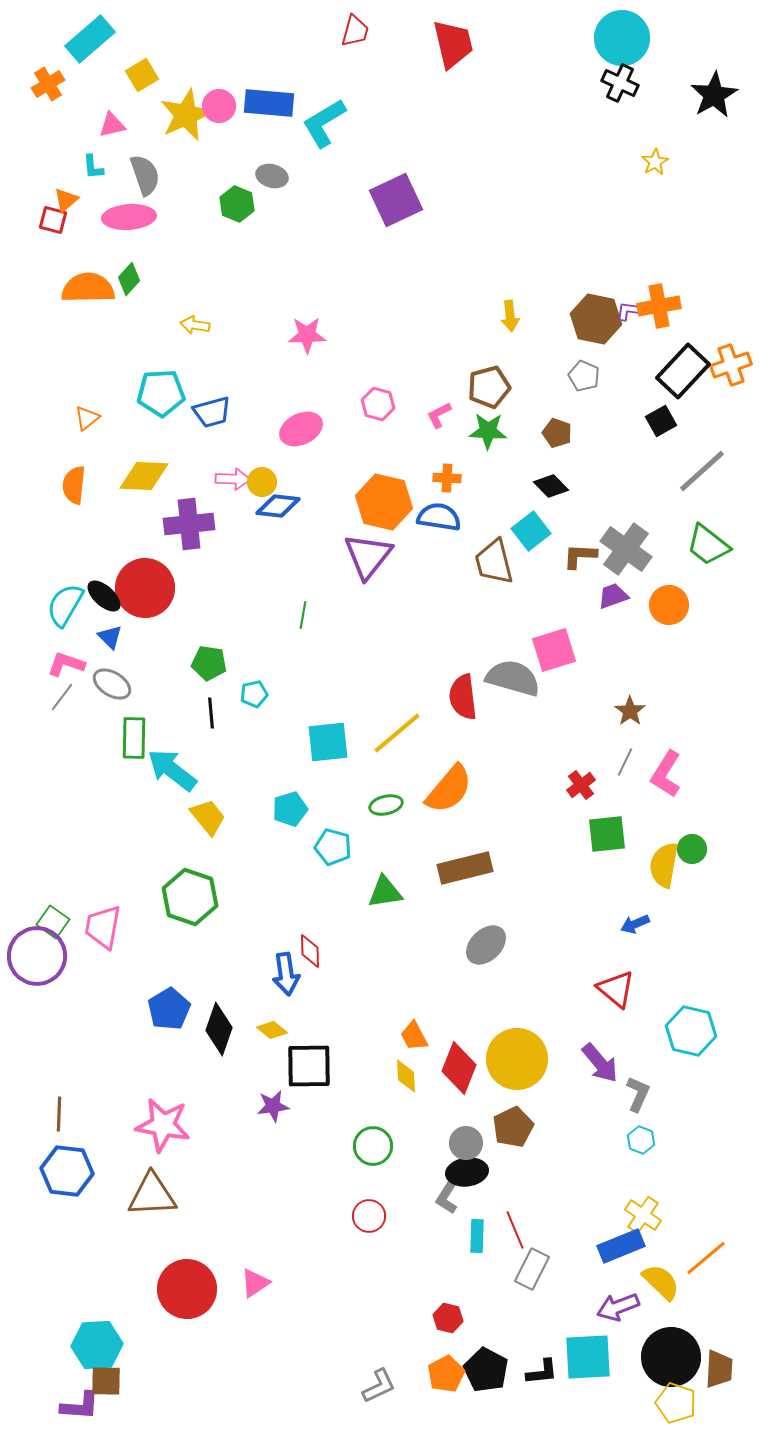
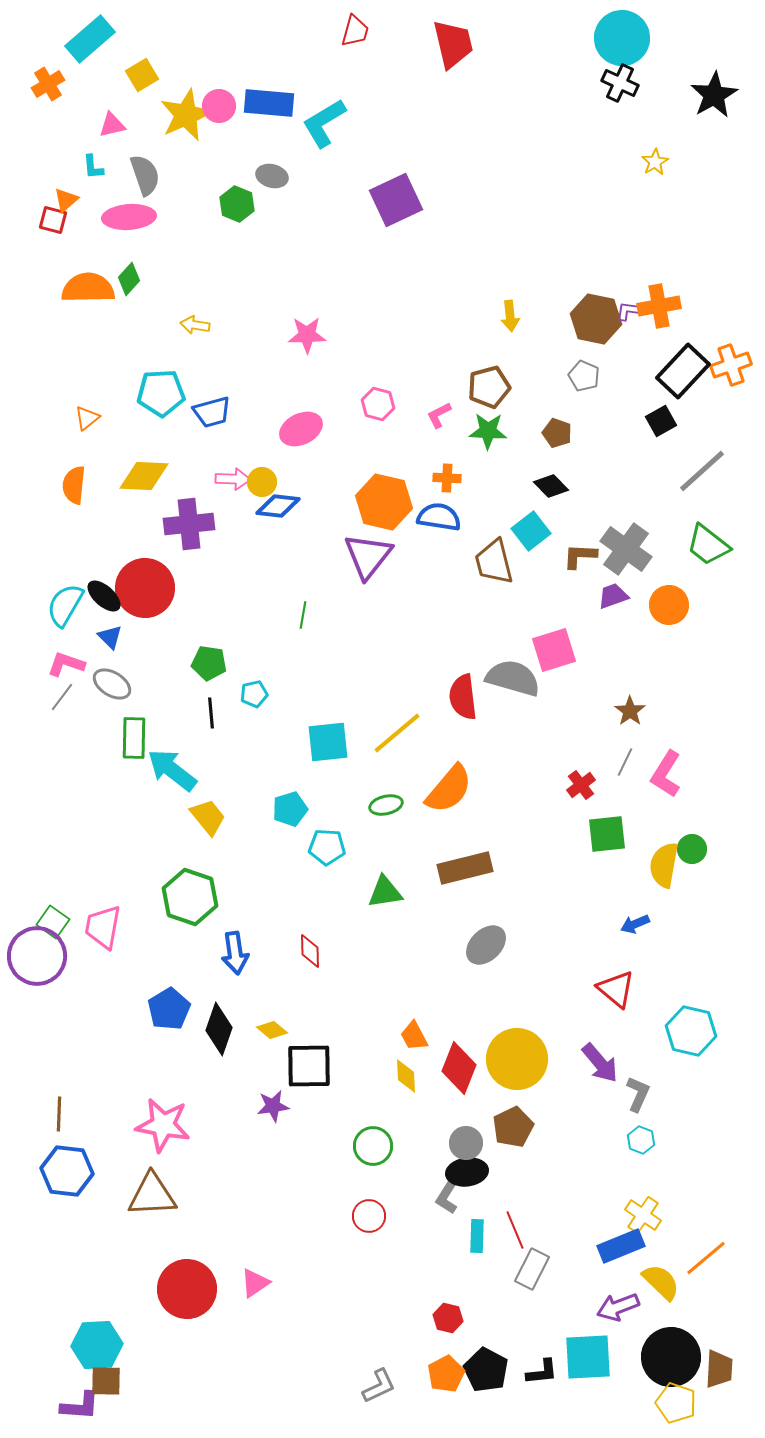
cyan pentagon at (333, 847): moved 6 px left; rotated 12 degrees counterclockwise
blue arrow at (286, 974): moved 51 px left, 21 px up
